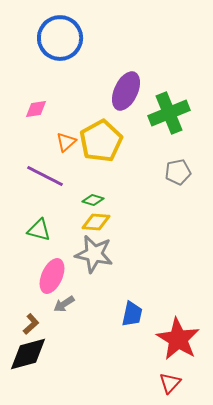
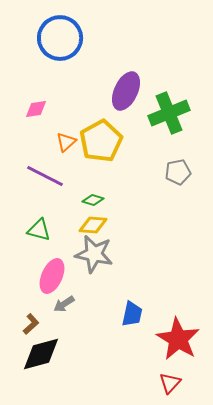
yellow diamond: moved 3 px left, 3 px down
black diamond: moved 13 px right
